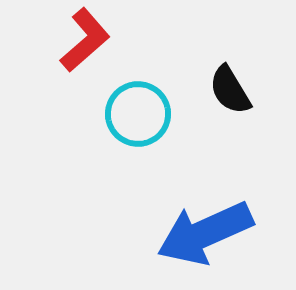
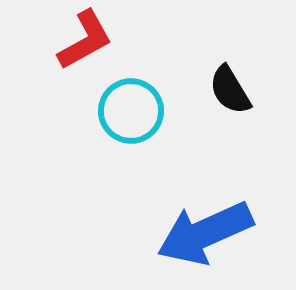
red L-shape: rotated 12 degrees clockwise
cyan circle: moved 7 px left, 3 px up
